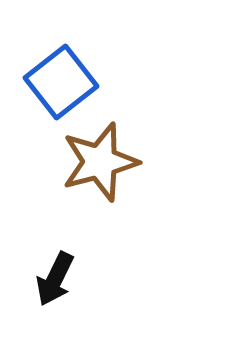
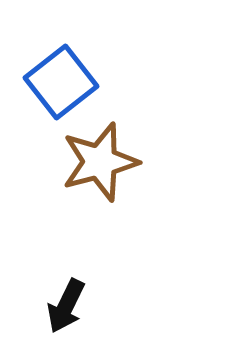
black arrow: moved 11 px right, 27 px down
